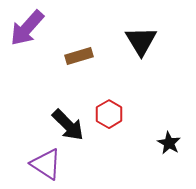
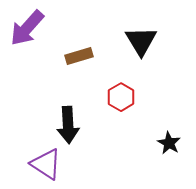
red hexagon: moved 12 px right, 17 px up
black arrow: rotated 42 degrees clockwise
